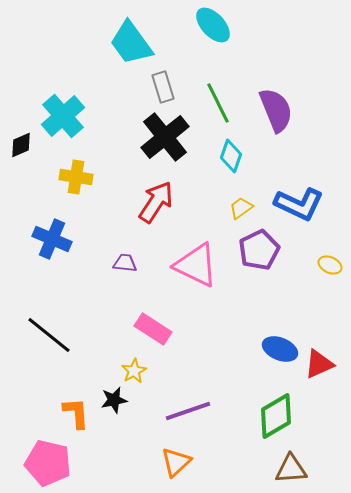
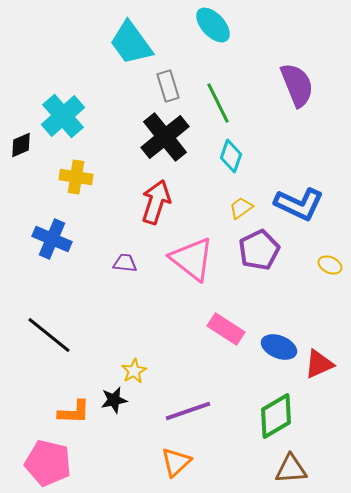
gray rectangle: moved 5 px right, 1 px up
purple semicircle: moved 21 px right, 25 px up
red arrow: rotated 15 degrees counterclockwise
pink triangle: moved 4 px left, 6 px up; rotated 12 degrees clockwise
pink rectangle: moved 73 px right
blue ellipse: moved 1 px left, 2 px up
orange L-shape: moved 2 px left, 1 px up; rotated 96 degrees clockwise
